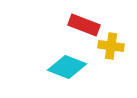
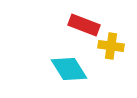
cyan diamond: moved 2 px right, 2 px down; rotated 36 degrees clockwise
